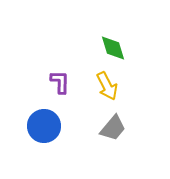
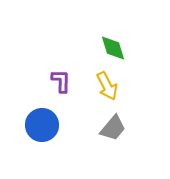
purple L-shape: moved 1 px right, 1 px up
blue circle: moved 2 px left, 1 px up
